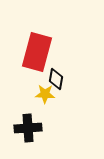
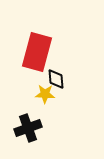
black diamond: rotated 15 degrees counterclockwise
black cross: rotated 16 degrees counterclockwise
